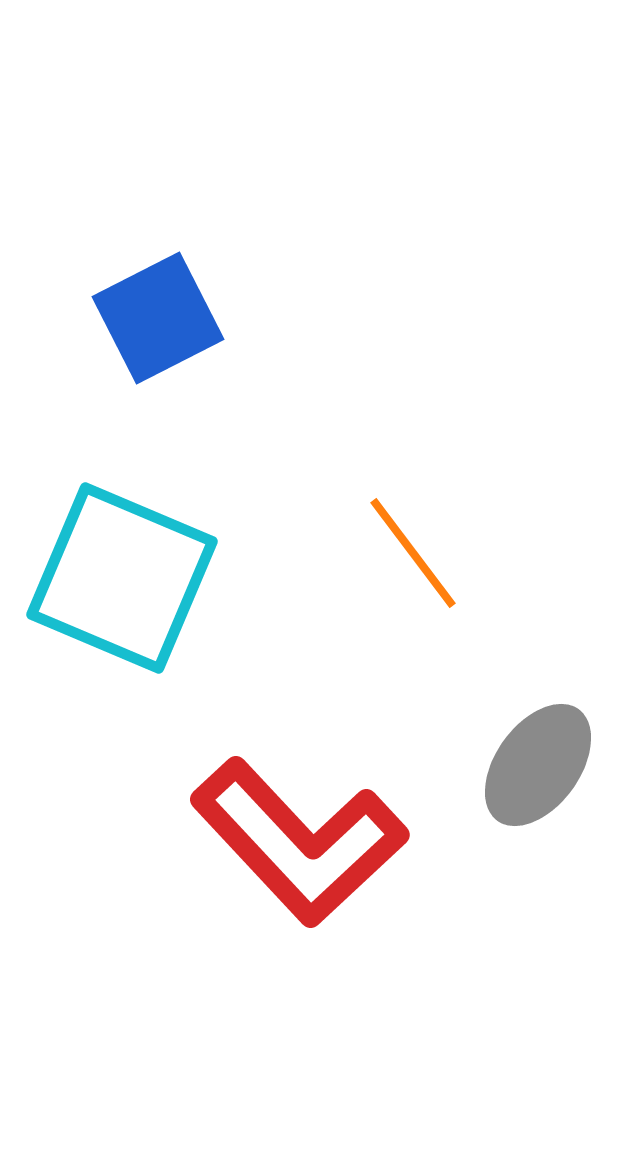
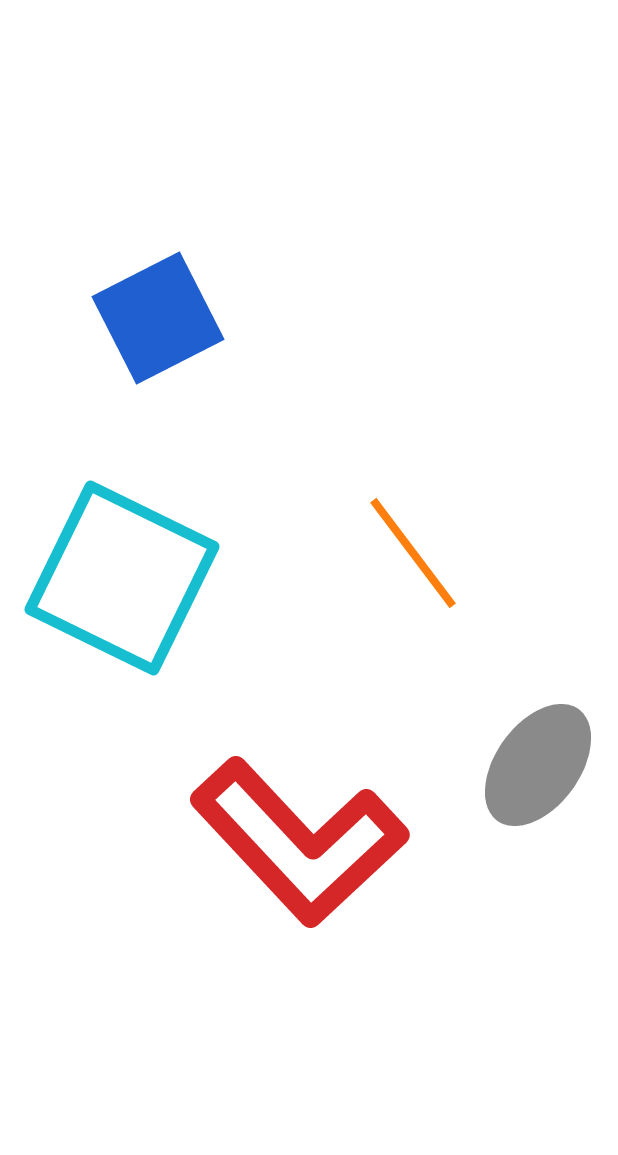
cyan square: rotated 3 degrees clockwise
